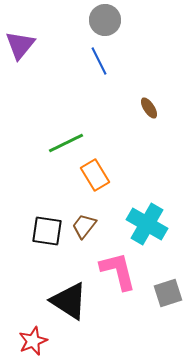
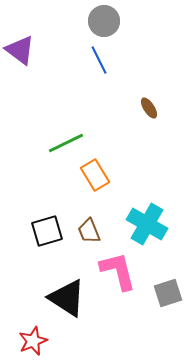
gray circle: moved 1 px left, 1 px down
purple triangle: moved 5 px down; rotated 32 degrees counterclockwise
blue line: moved 1 px up
brown trapezoid: moved 5 px right, 5 px down; rotated 60 degrees counterclockwise
black square: rotated 24 degrees counterclockwise
black triangle: moved 2 px left, 3 px up
